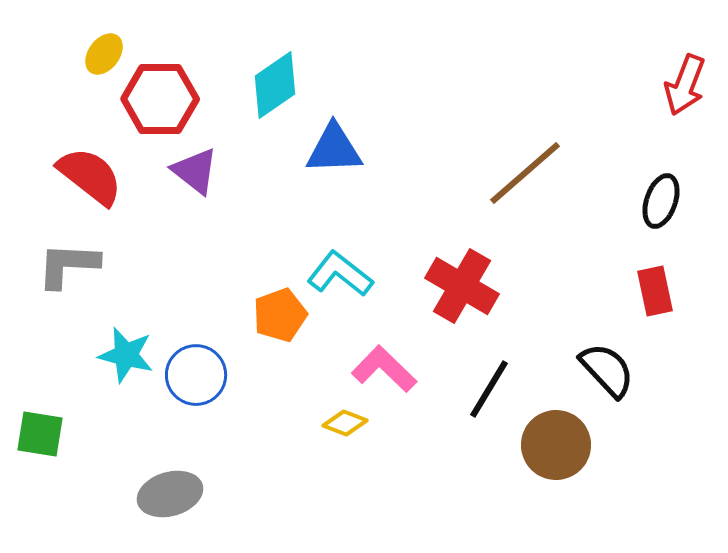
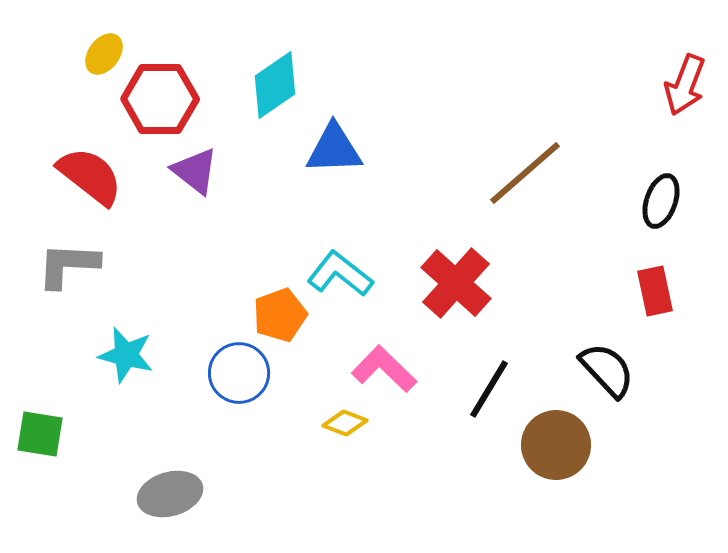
red cross: moved 6 px left, 3 px up; rotated 12 degrees clockwise
blue circle: moved 43 px right, 2 px up
